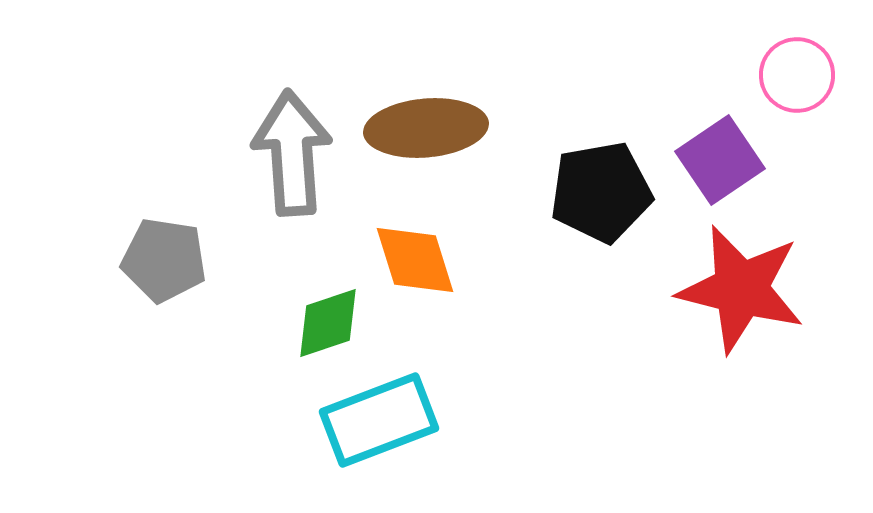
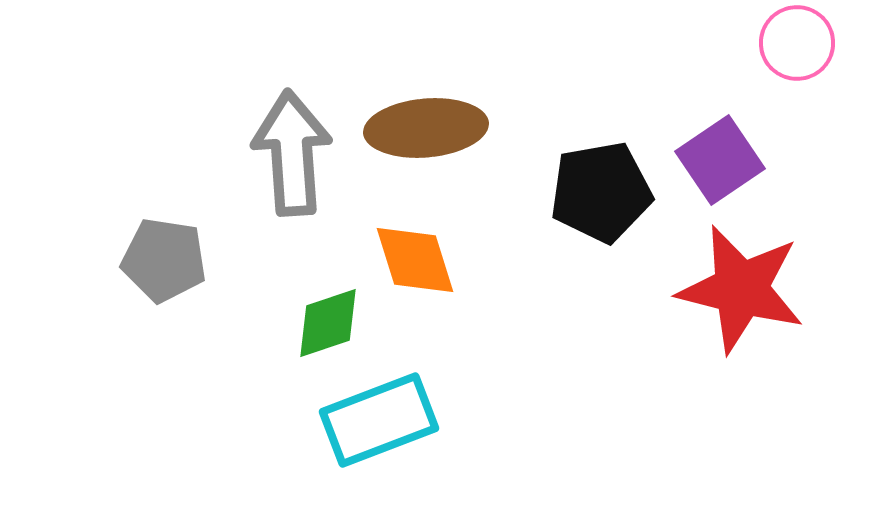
pink circle: moved 32 px up
